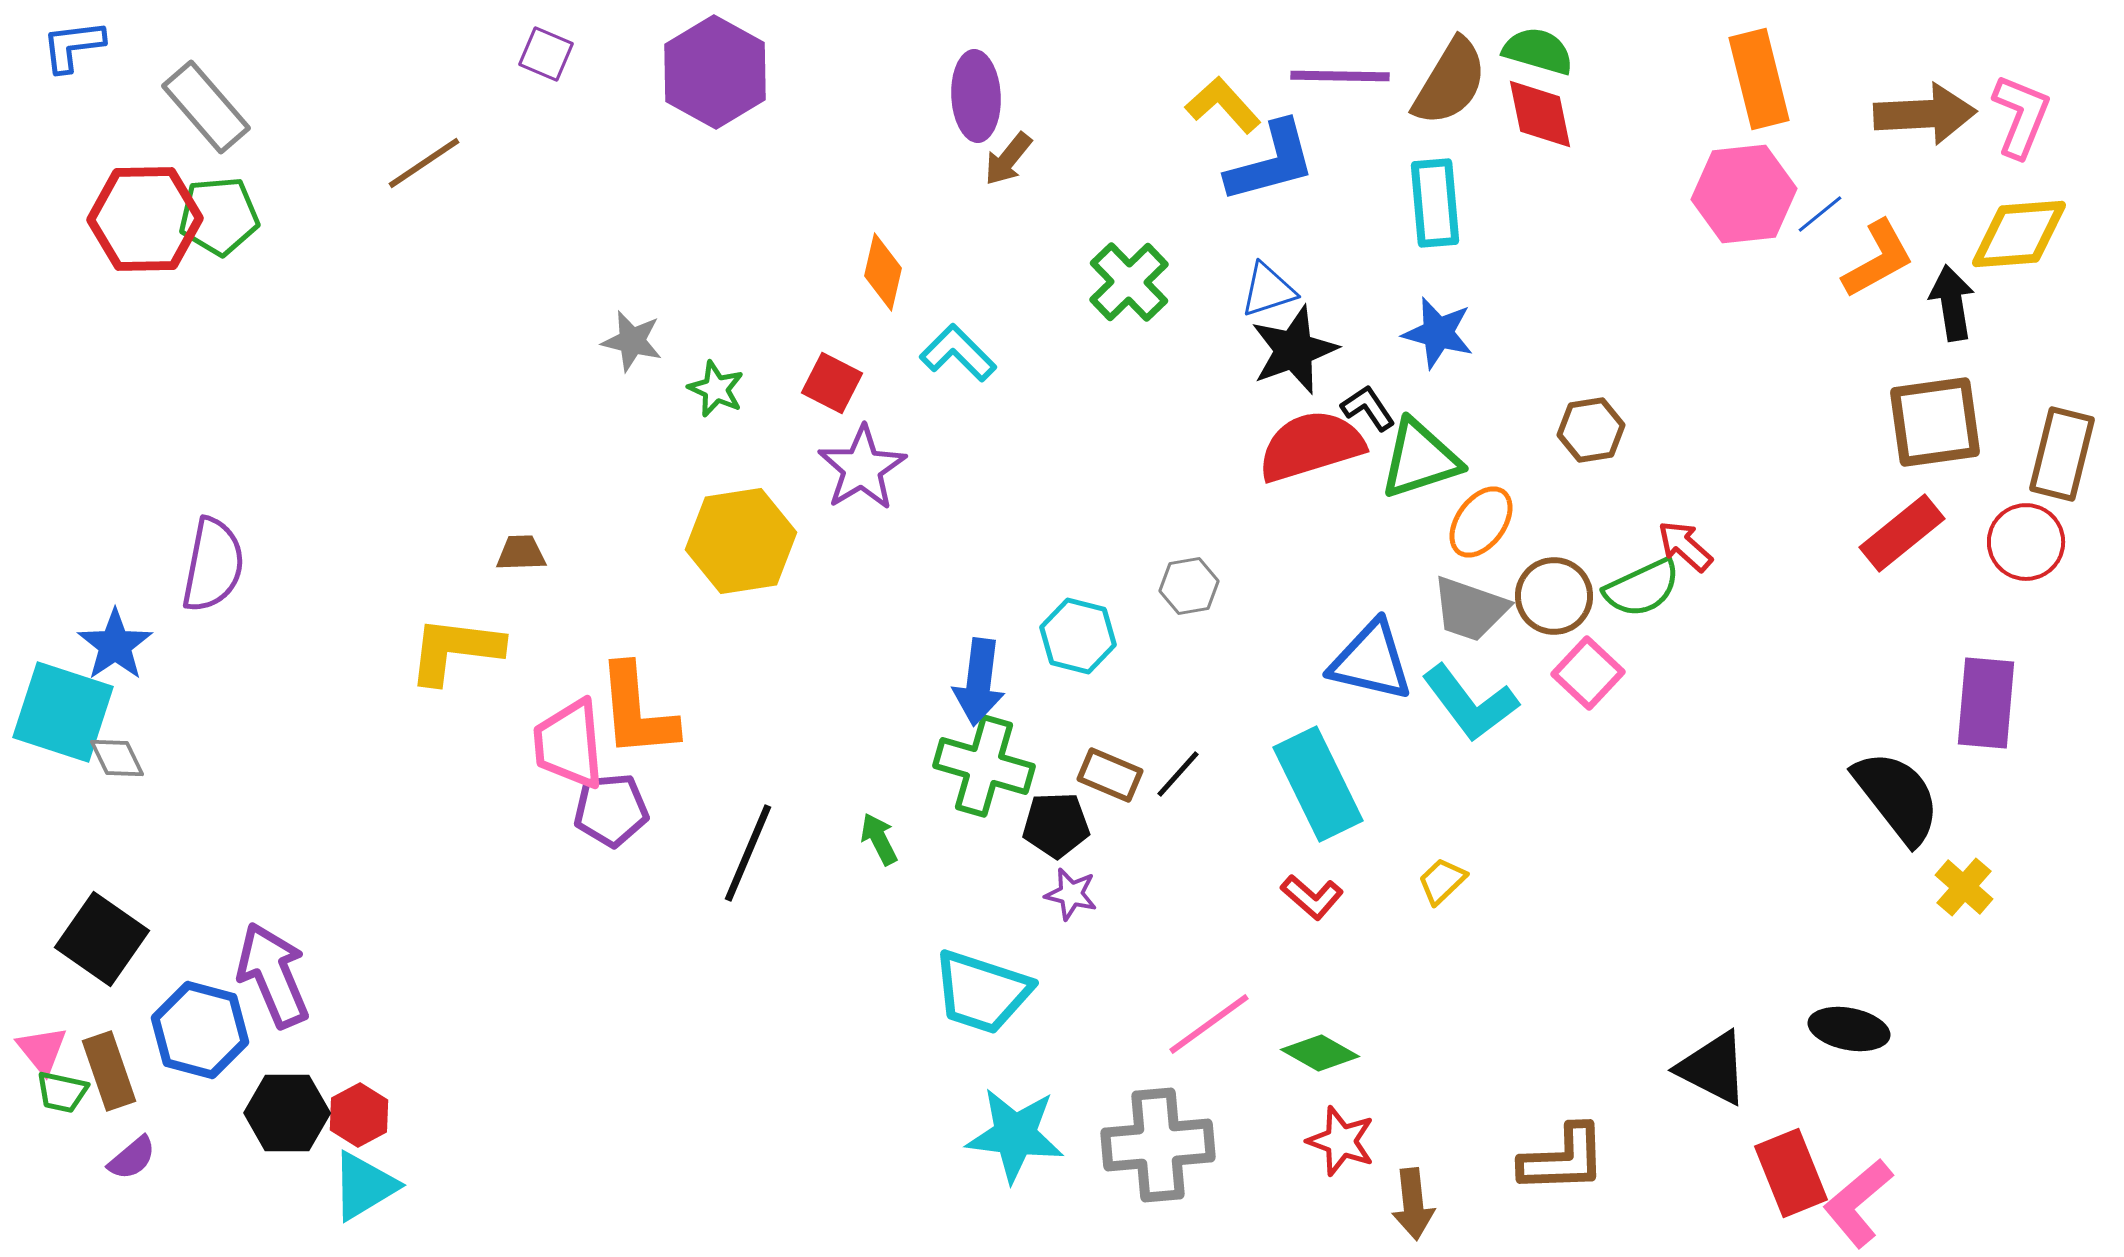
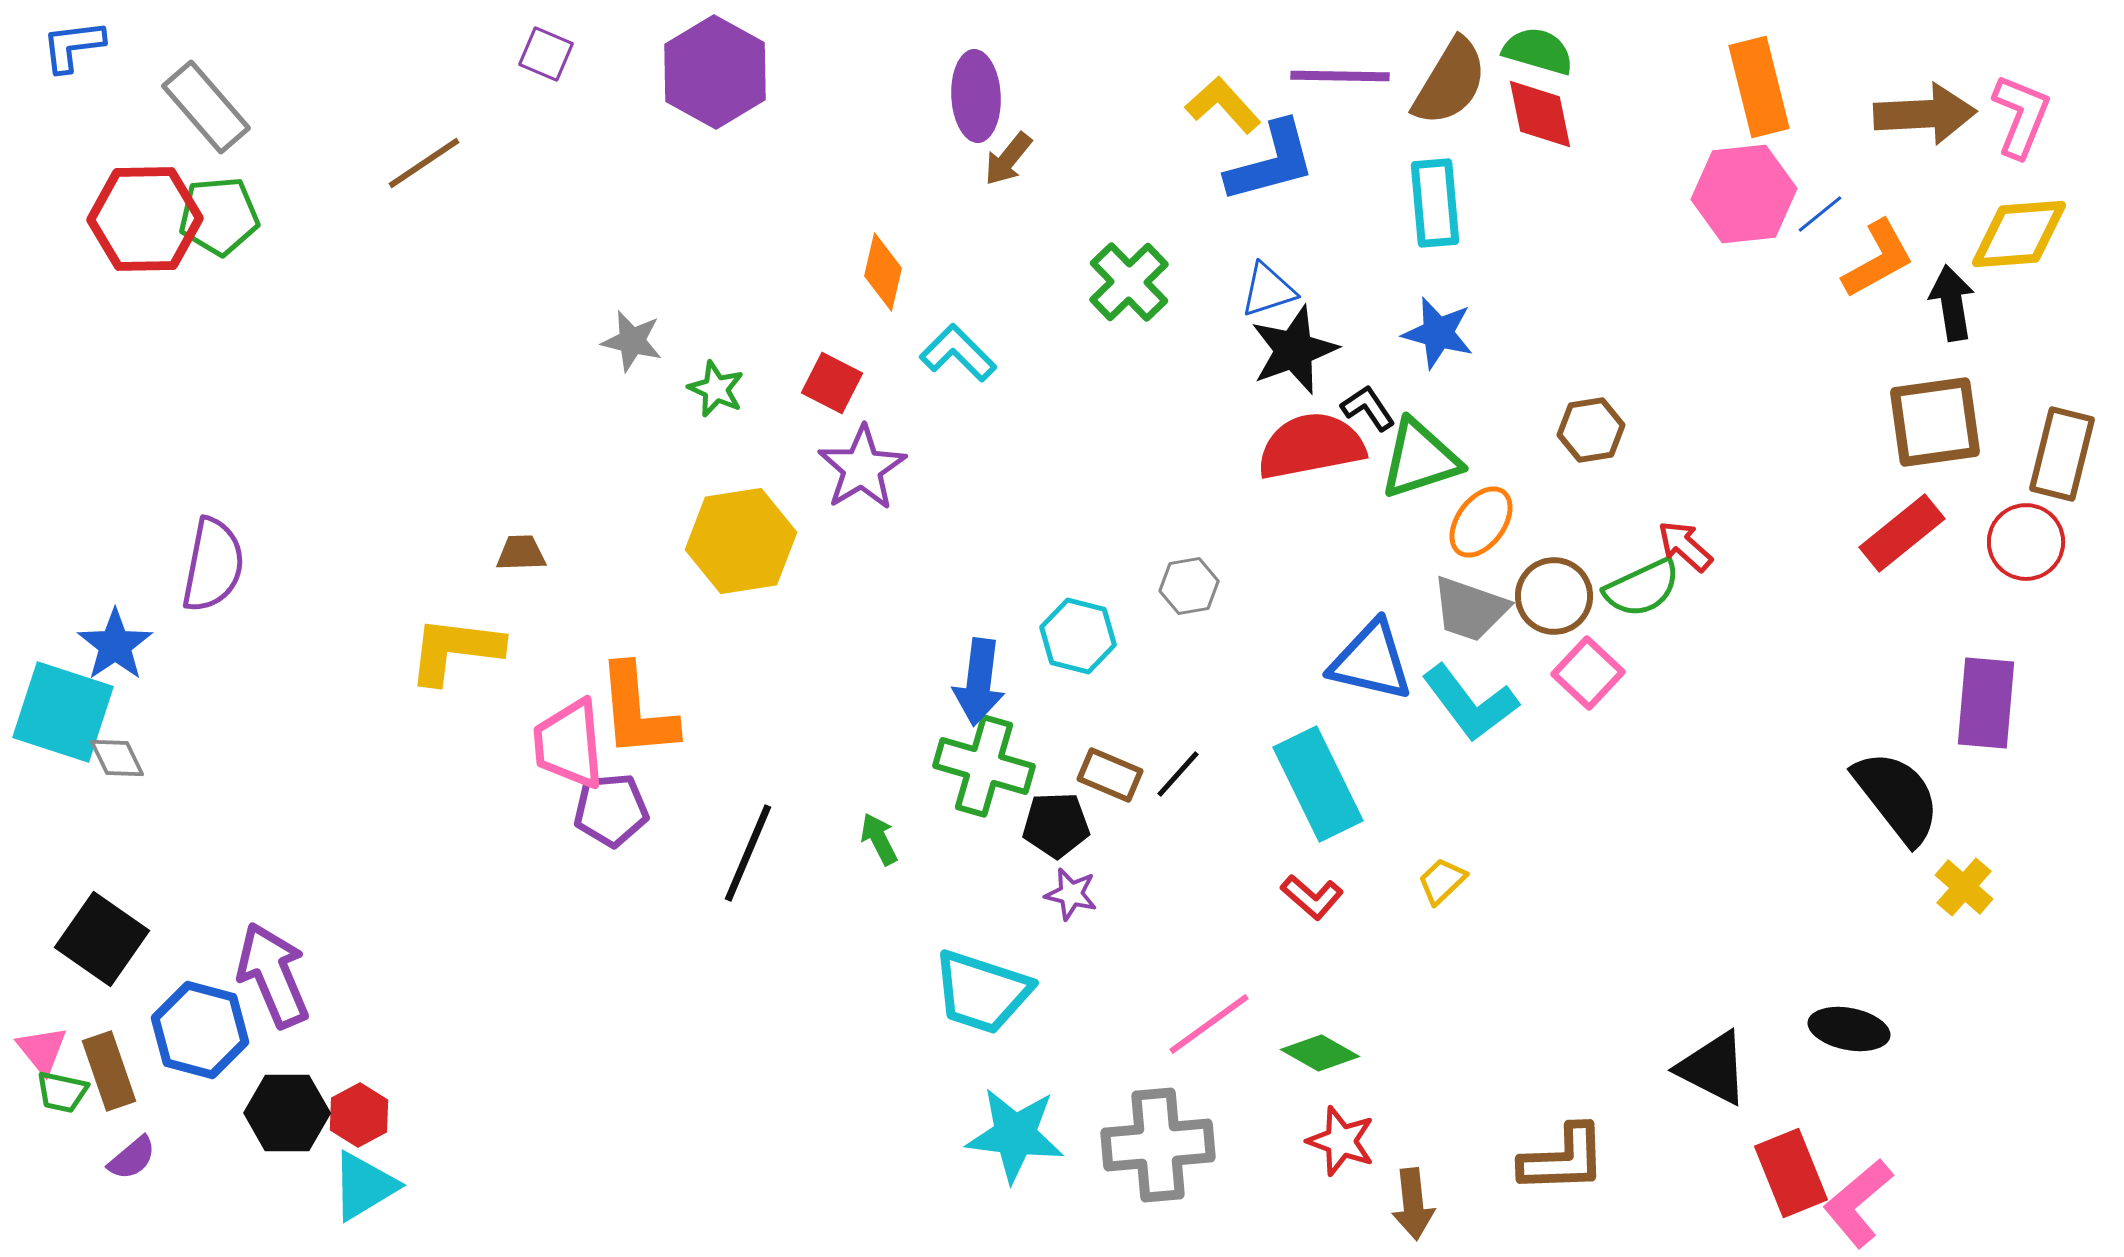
orange rectangle at (1759, 79): moved 8 px down
red semicircle at (1311, 446): rotated 6 degrees clockwise
